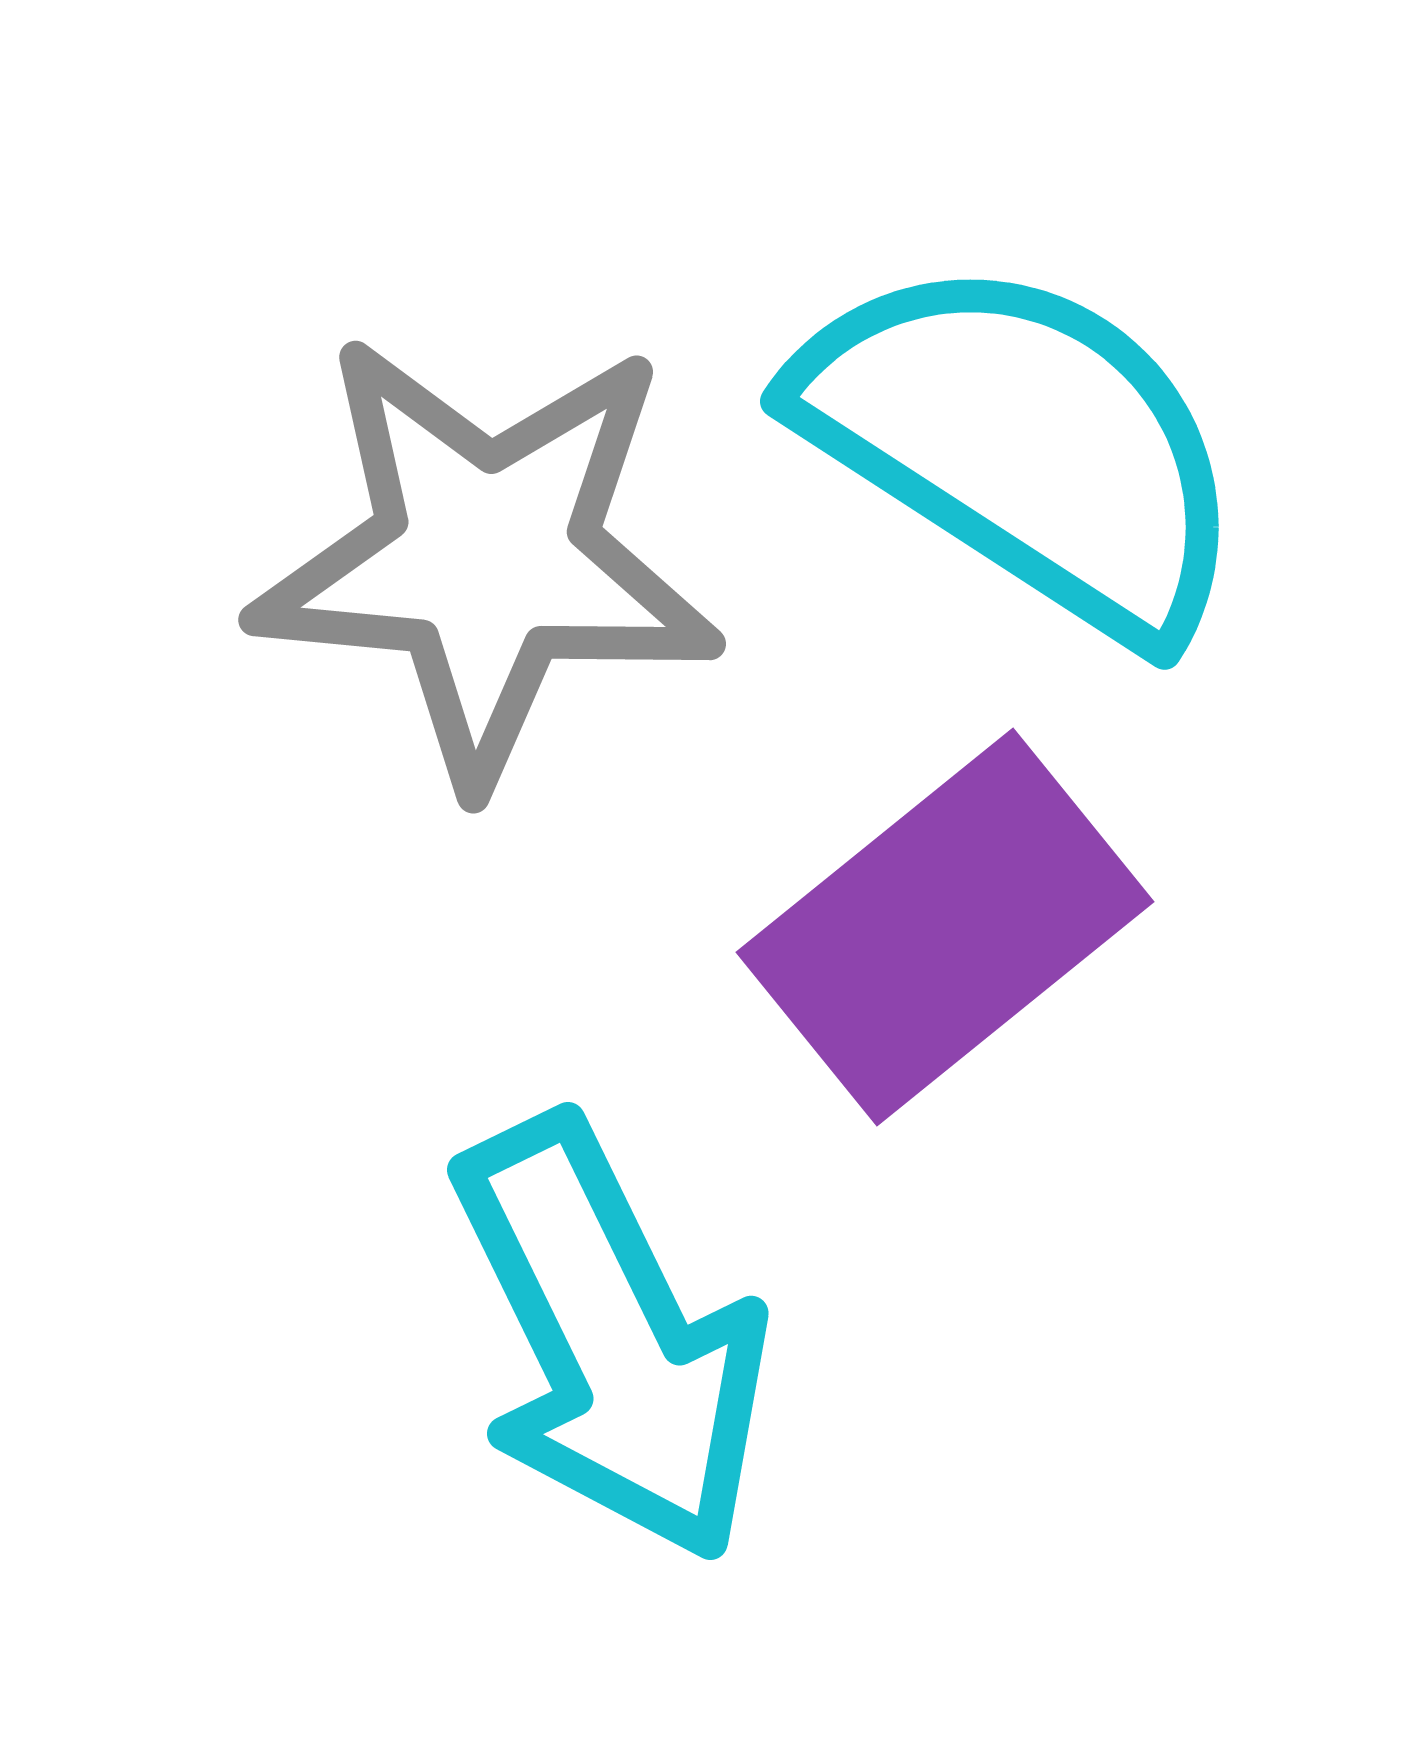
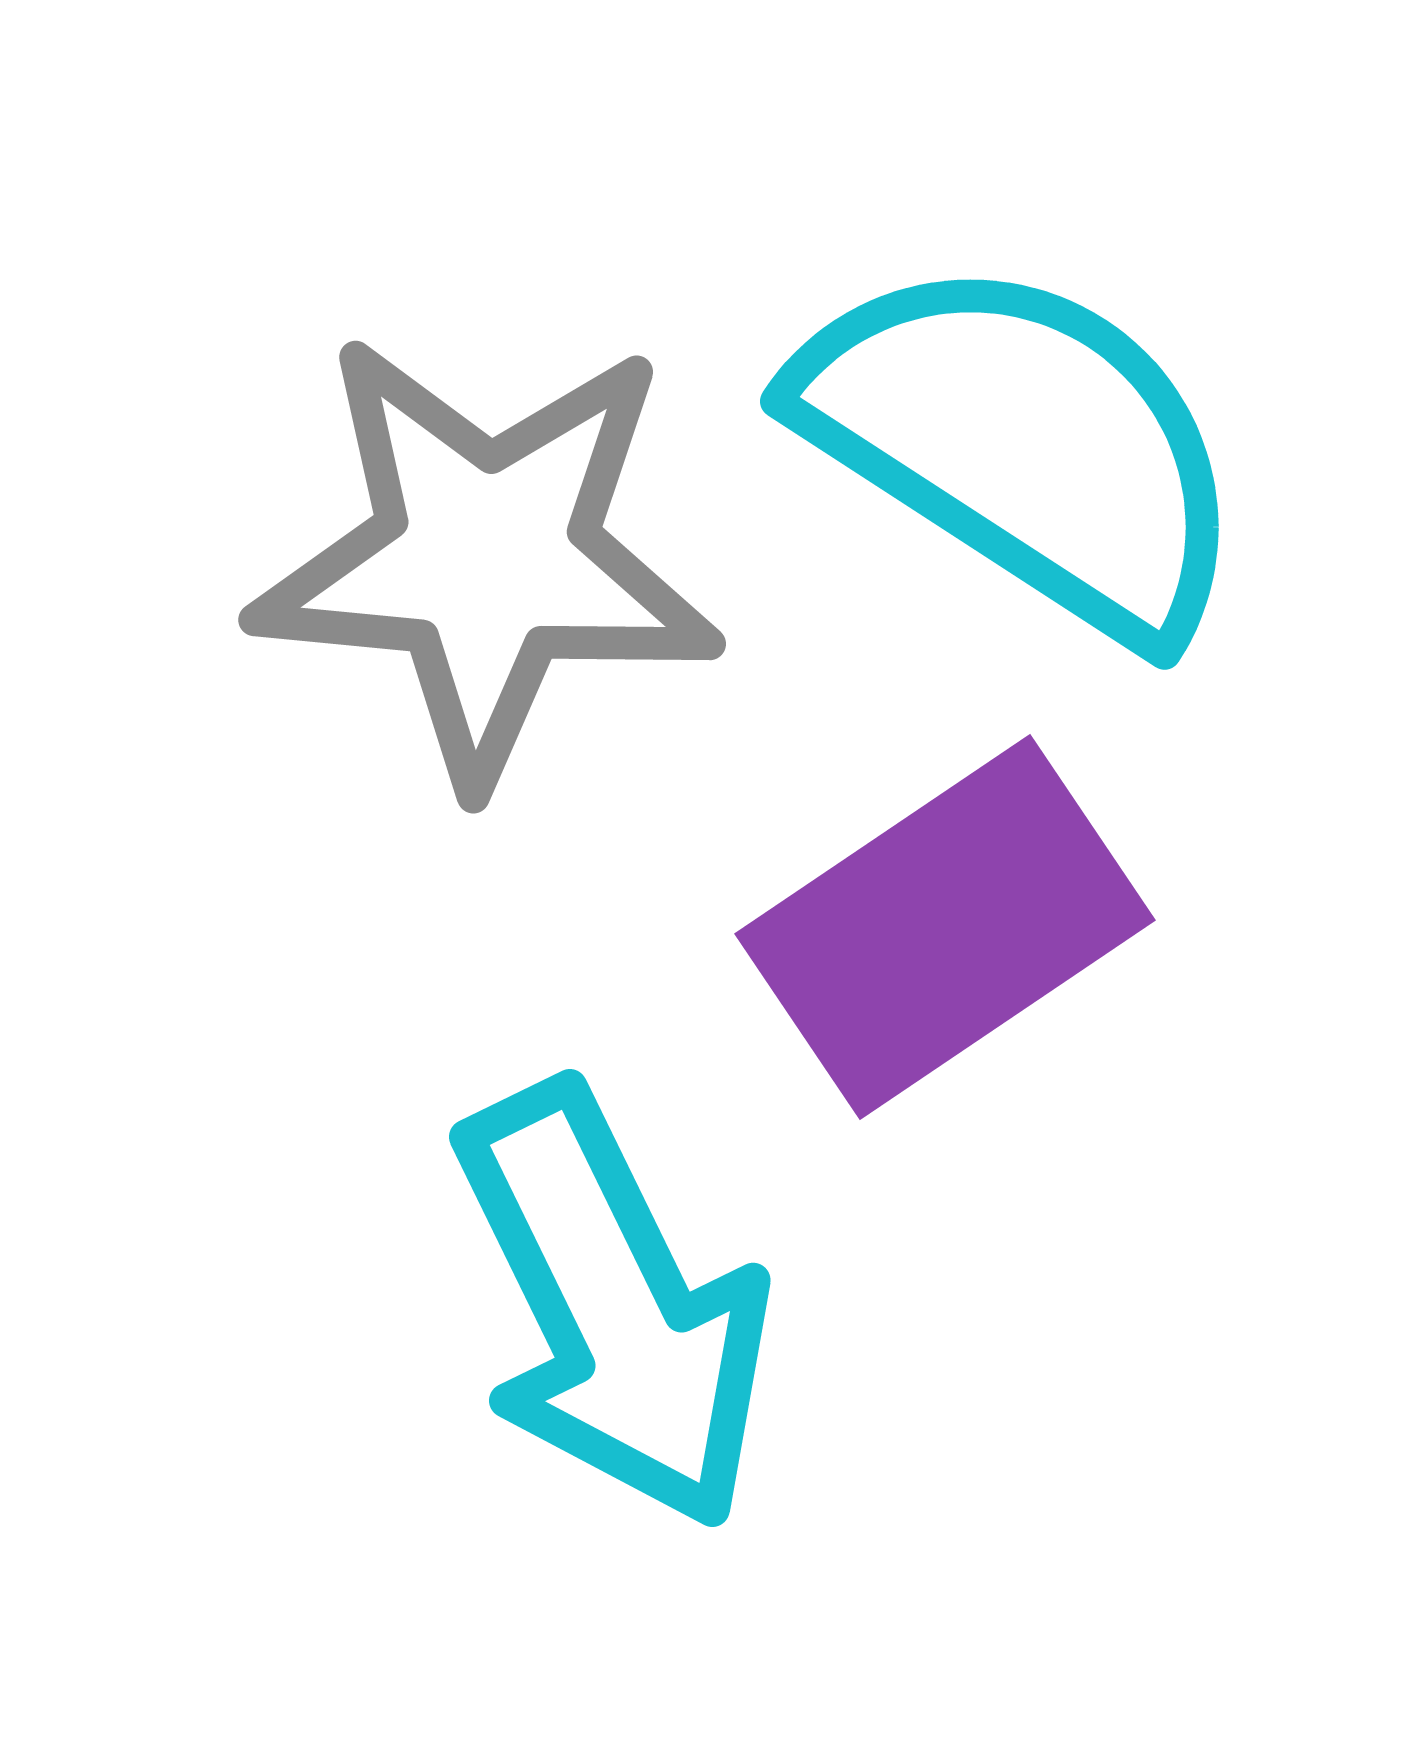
purple rectangle: rotated 5 degrees clockwise
cyan arrow: moved 2 px right, 33 px up
